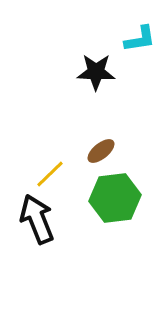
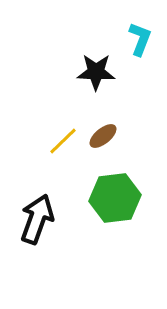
cyan L-shape: rotated 60 degrees counterclockwise
brown ellipse: moved 2 px right, 15 px up
yellow line: moved 13 px right, 33 px up
black arrow: rotated 42 degrees clockwise
